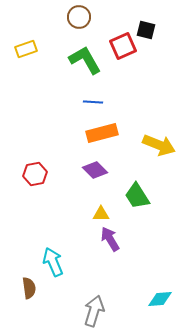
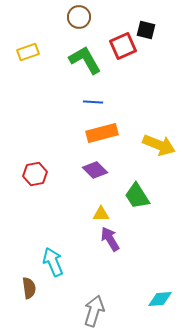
yellow rectangle: moved 2 px right, 3 px down
